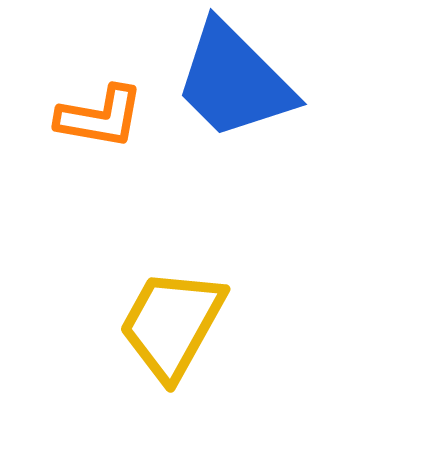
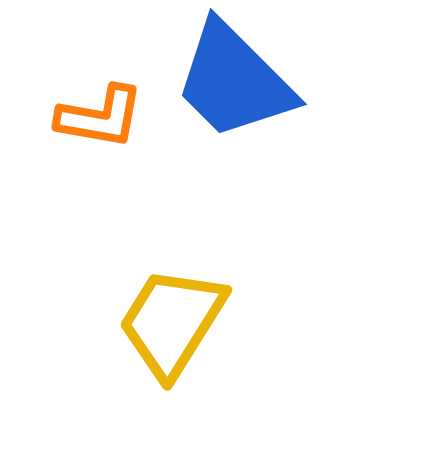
yellow trapezoid: moved 2 px up; rotated 3 degrees clockwise
